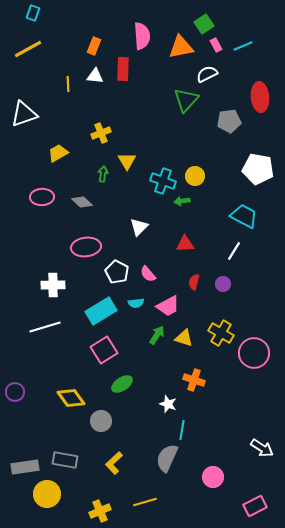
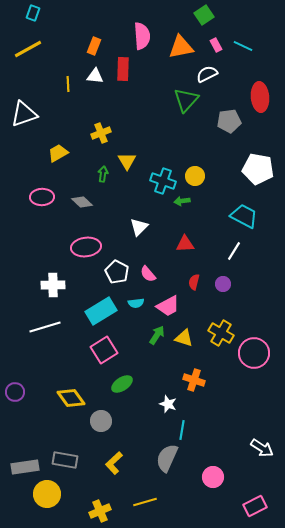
green square at (204, 24): moved 9 px up
cyan line at (243, 46): rotated 48 degrees clockwise
